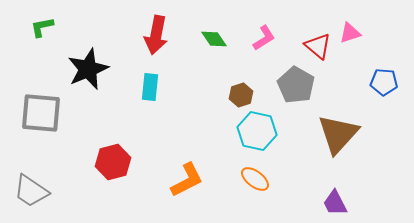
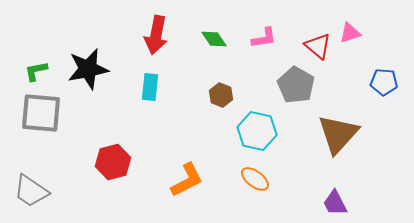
green L-shape: moved 6 px left, 44 px down
pink L-shape: rotated 24 degrees clockwise
black star: rotated 12 degrees clockwise
brown hexagon: moved 20 px left; rotated 20 degrees counterclockwise
